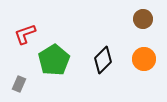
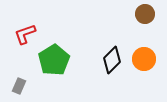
brown circle: moved 2 px right, 5 px up
black diamond: moved 9 px right
gray rectangle: moved 2 px down
